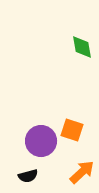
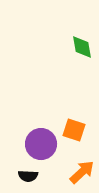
orange square: moved 2 px right
purple circle: moved 3 px down
black semicircle: rotated 18 degrees clockwise
